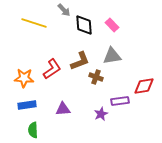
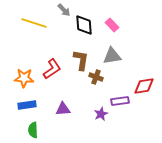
brown L-shape: moved 1 px right, 1 px up; rotated 60 degrees counterclockwise
